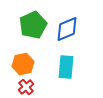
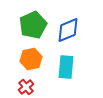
blue diamond: moved 1 px right, 1 px down
orange hexagon: moved 8 px right, 5 px up
